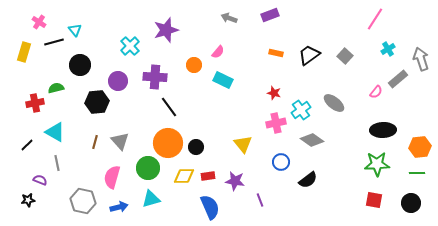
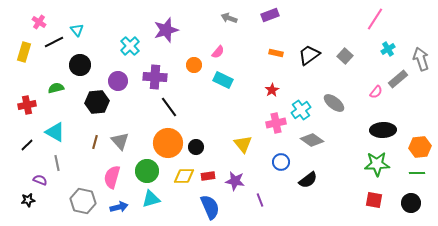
cyan triangle at (75, 30): moved 2 px right
black line at (54, 42): rotated 12 degrees counterclockwise
red star at (274, 93): moved 2 px left, 3 px up; rotated 24 degrees clockwise
red cross at (35, 103): moved 8 px left, 2 px down
green circle at (148, 168): moved 1 px left, 3 px down
